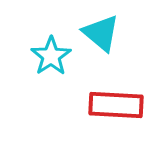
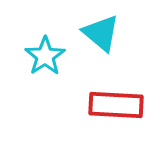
cyan star: moved 6 px left
